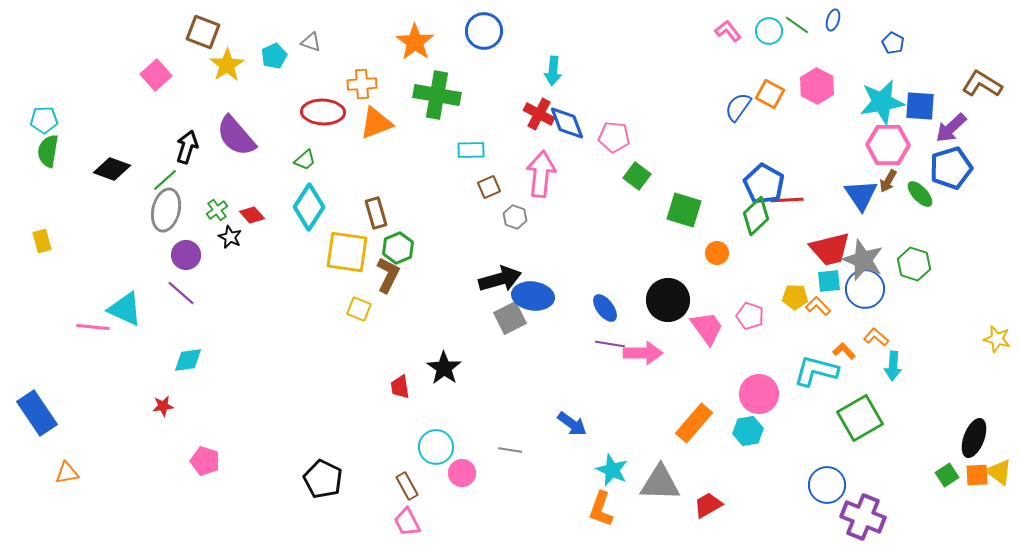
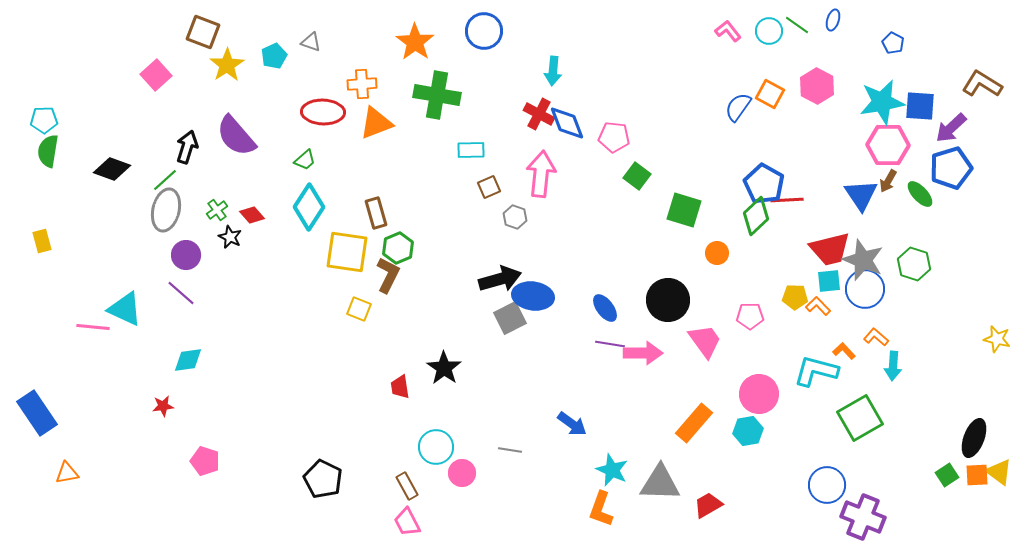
pink pentagon at (750, 316): rotated 20 degrees counterclockwise
pink trapezoid at (707, 328): moved 2 px left, 13 px down
